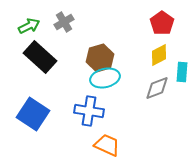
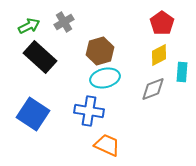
brown hexagon: moved 7 px up
gray diamond: moved 4 px left, 1 px down
